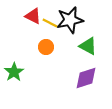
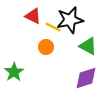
yellow line: moved 3 px right, 4 px down
